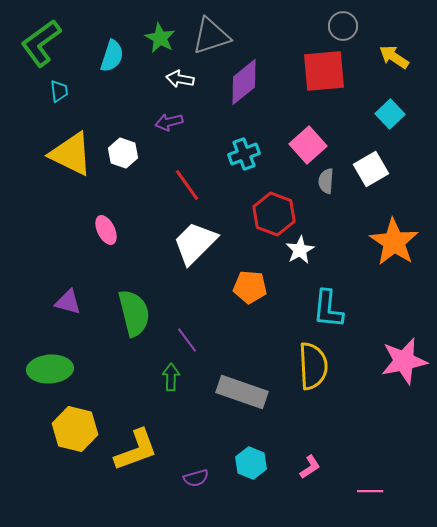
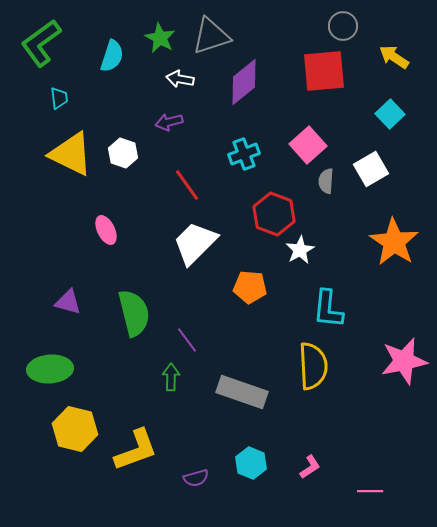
cyan trapezoid: moved 7 px down
